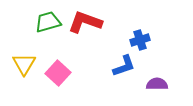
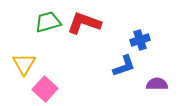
red L-shape: moved 1 px left, 1 px down
pink square: moved 13 px left, 16 px down
